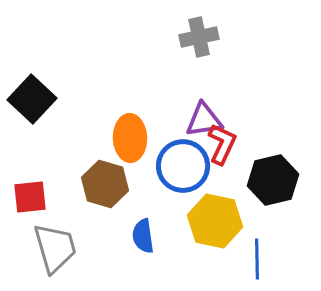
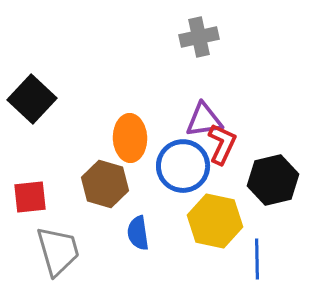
blue semicircle: moved 5 px left, 3 px up
gray trapezoid: moved 3 px right, 3 px down
